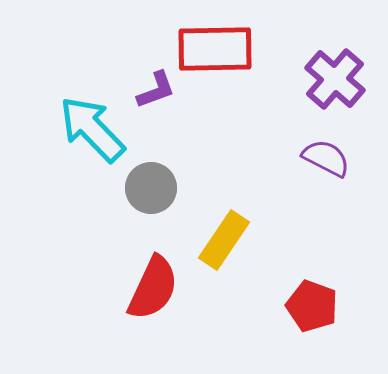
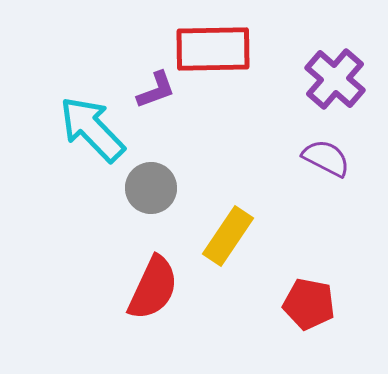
red rectangle: moved 2 px left
yellow rectangle: moved 4 px right, 4 px up
red pentagon: moved 3 px left, 2 px up; rotated 9 degrees counterclockwise
